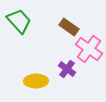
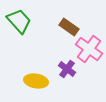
yellow ellipse: rotated 10 degrees clockwise
